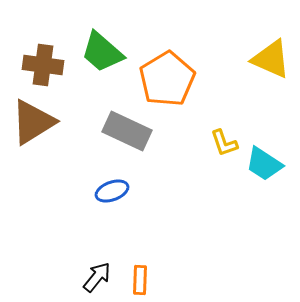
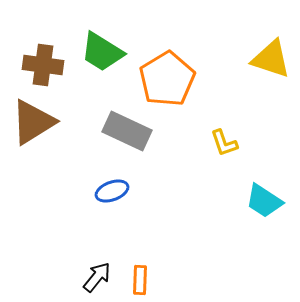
green trapezoid: rotated 9 degrees counterclockwise
yellow triangle: rotated 6 degrees counterclockwise
cyan trapezoid: moved 37 px down
